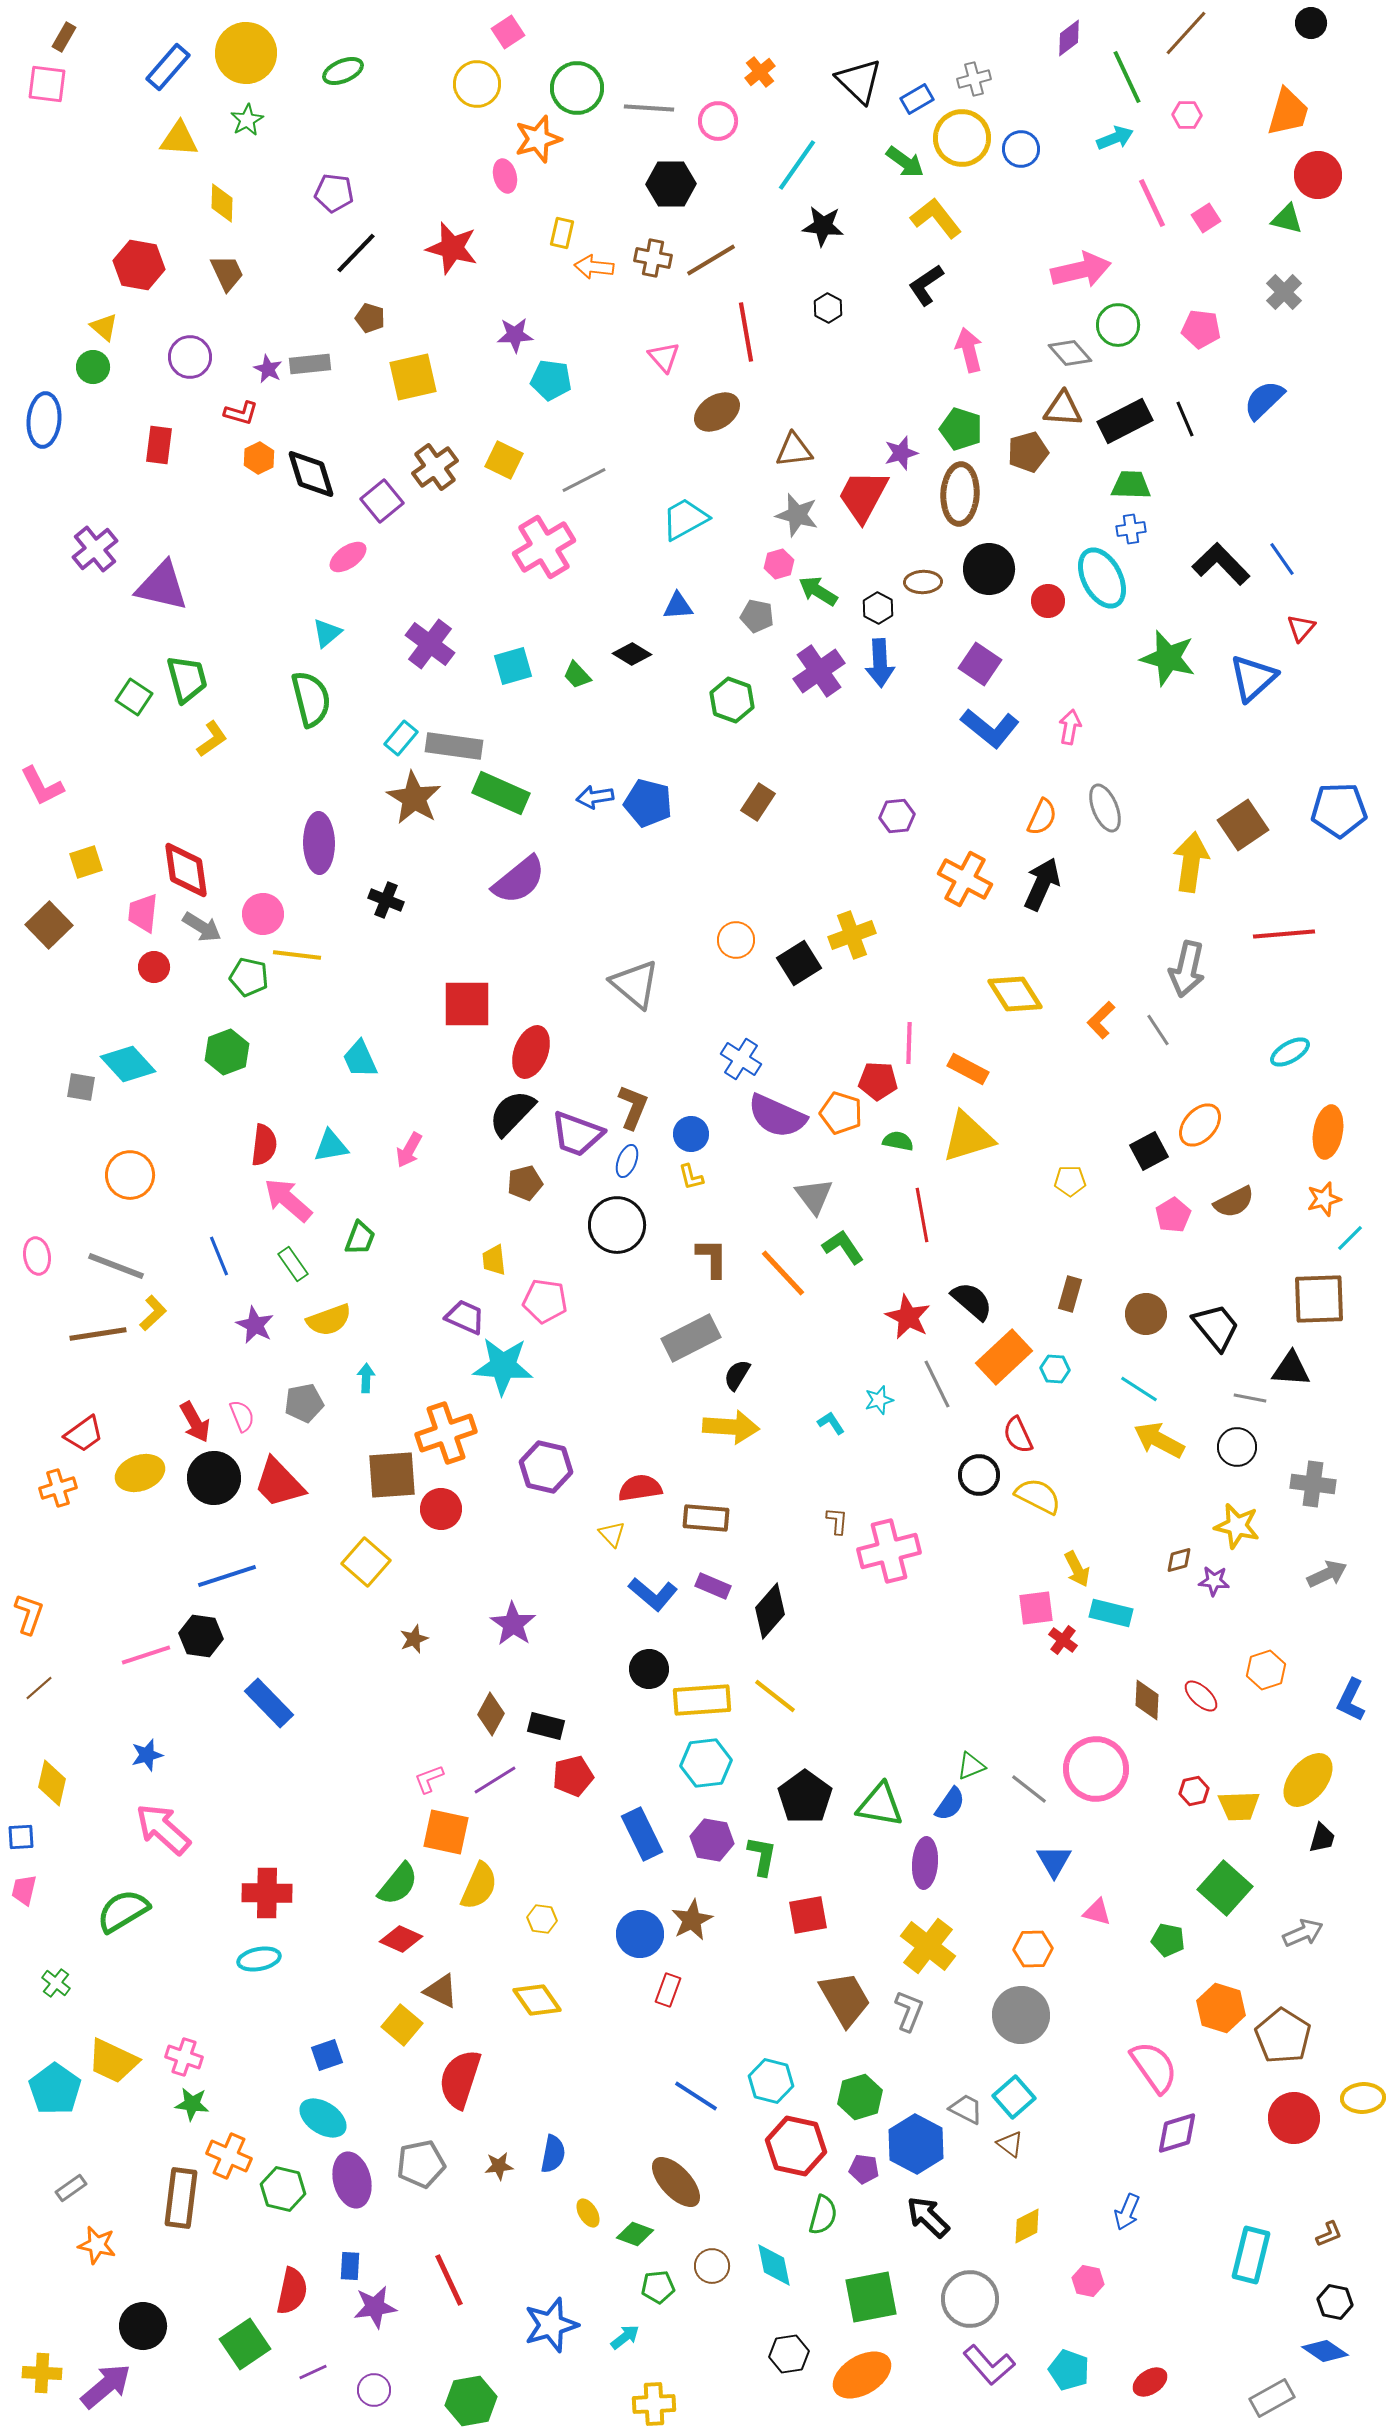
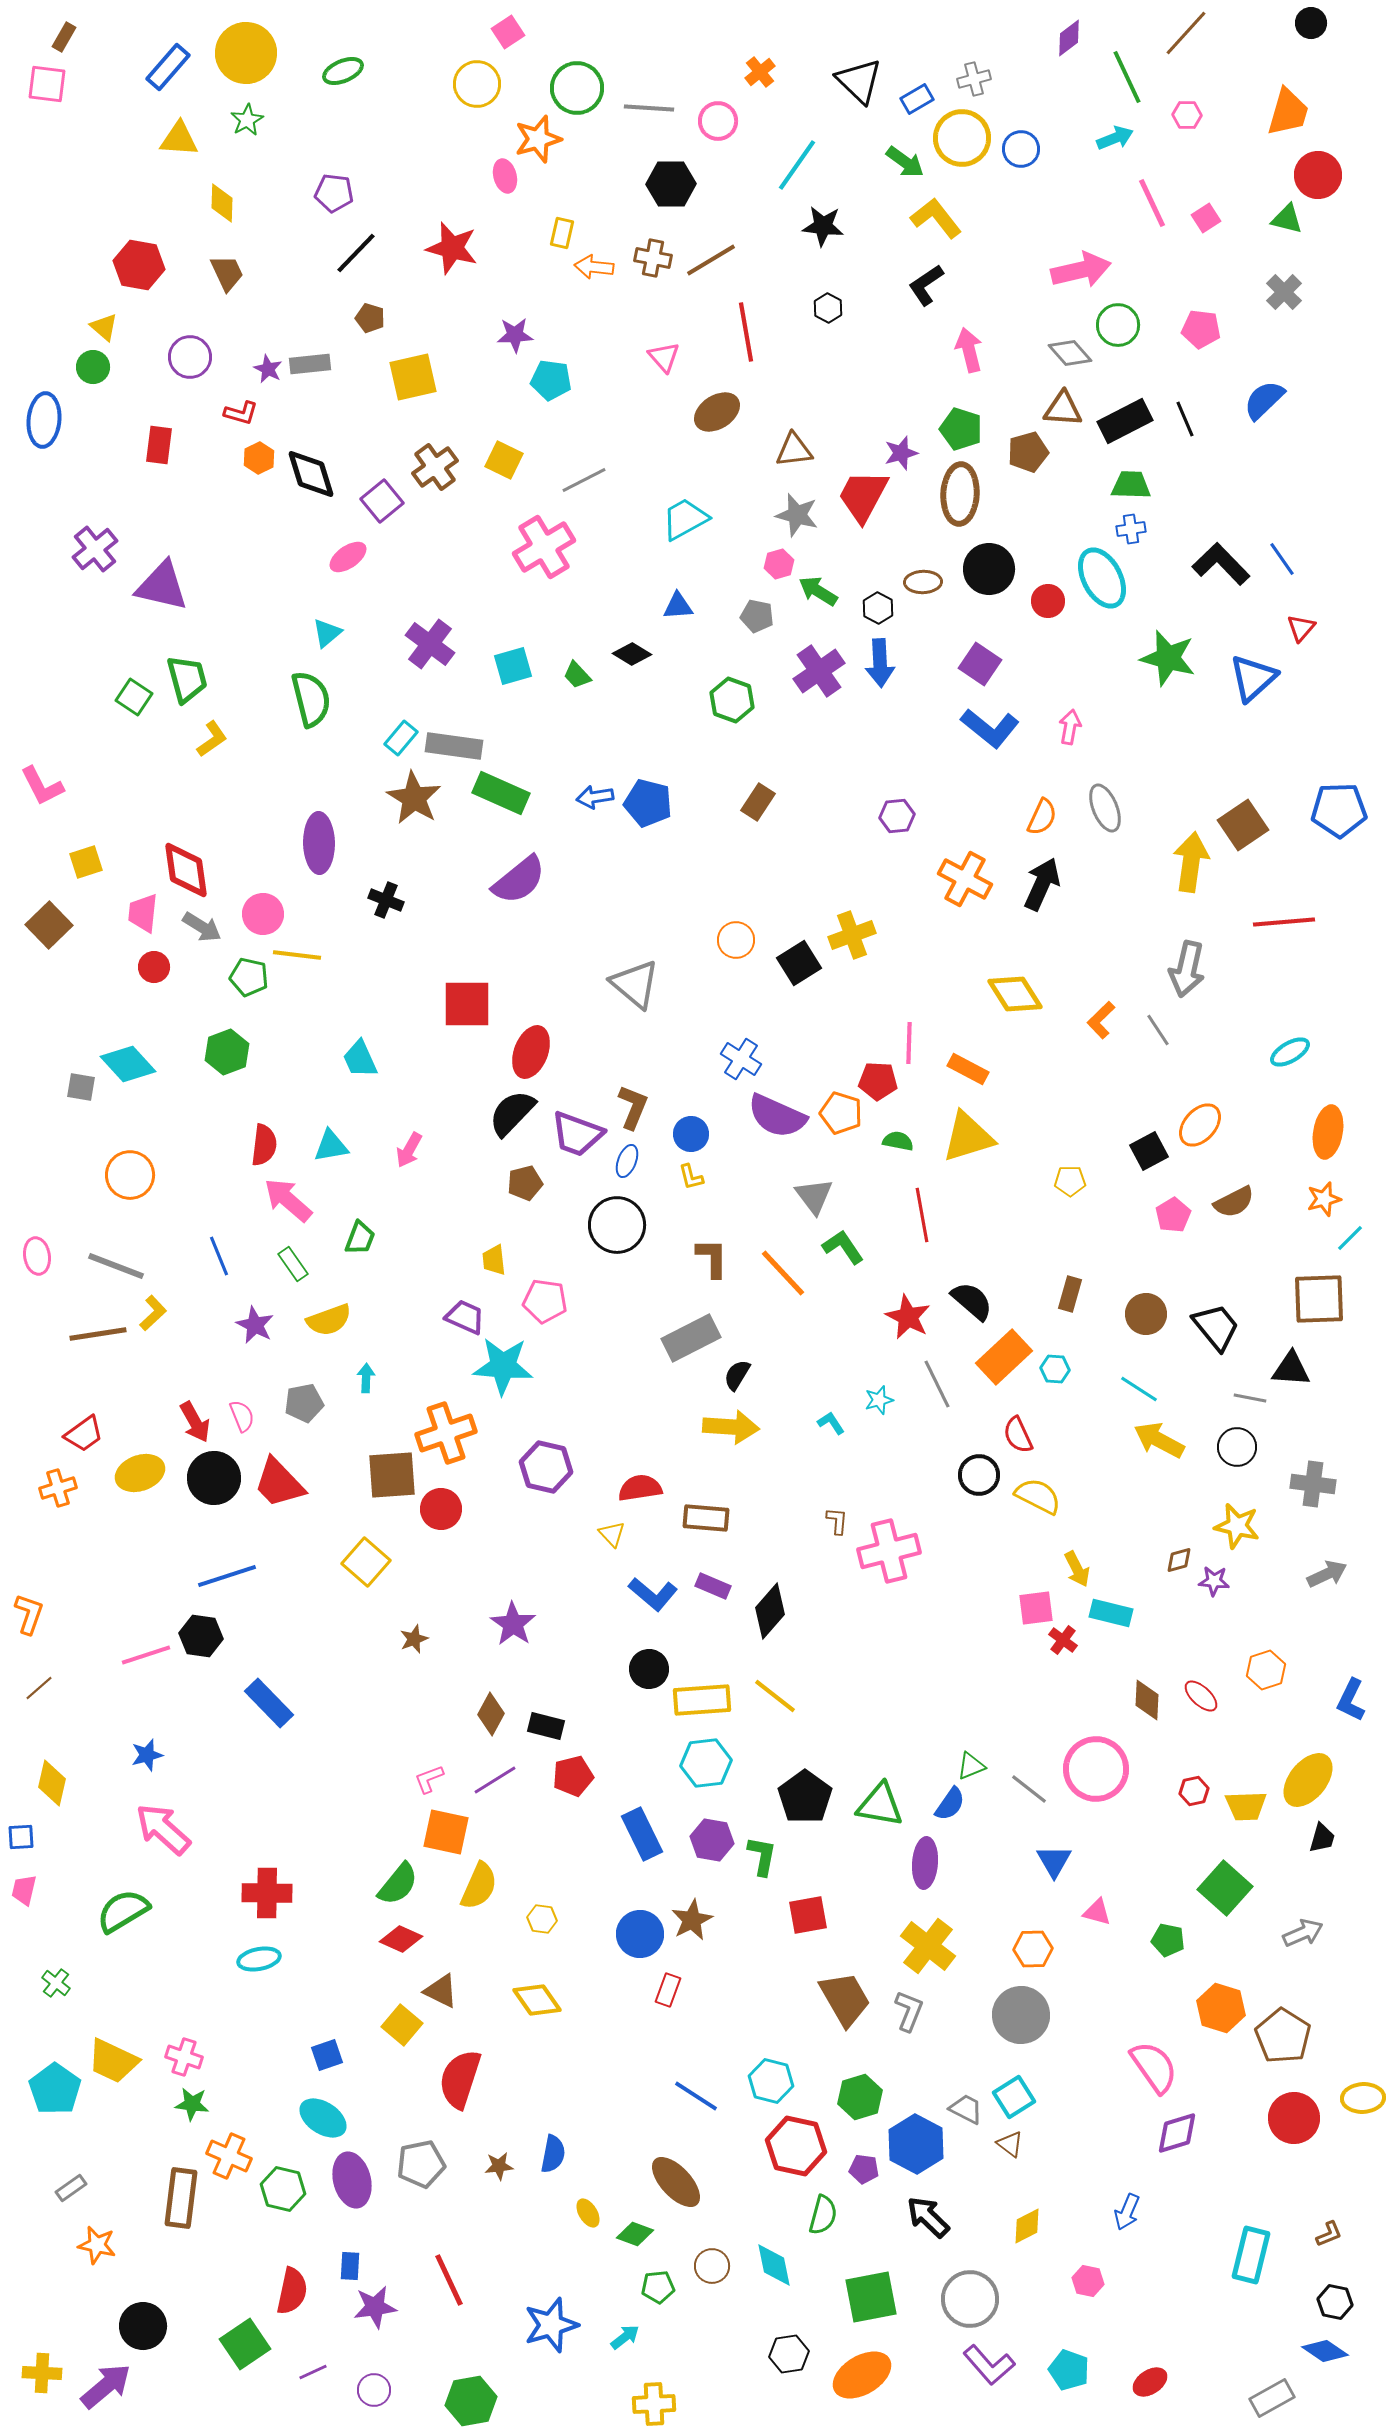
red line at (1284, 934): moved 12 px up
yellow trapezoid at (1239, 1806): moved 7 px right
cyan square at (1014, 2097): rotated 9 degrees clockwise
